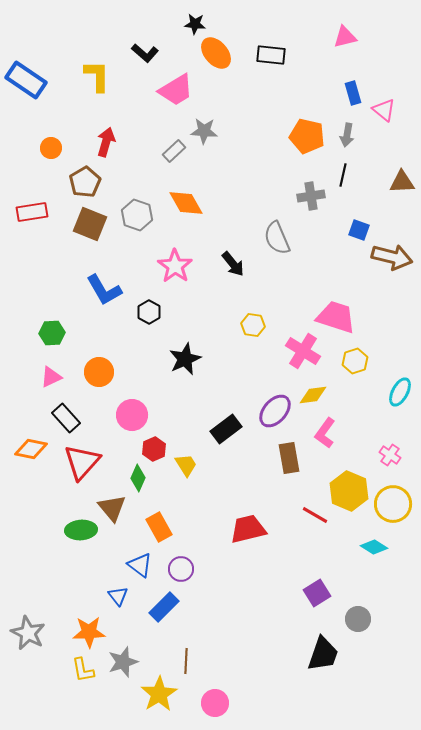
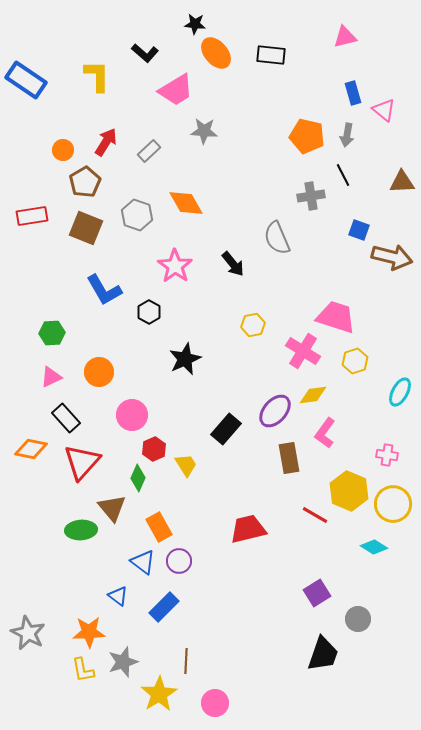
red arrow at (106, 142): rotated 16 degrees clockwise
orange circle at (51, 148): moved 12 px right, 2 px down
gray rectangle at (174, 151): moved 25 px left
black line at (343, 175): rotated 40 degrees counterclockwise
red rectangle at (32, 212): moved 4 px down
brown square at (90, 224): moved 4 px left, 4 px down
yellow hexagon at (253, 325): rotated 20 degrees counterclockwise
black rectangle at (226, 429): rotated 12 degrees counterclockwise
pink cross at (390, 455): moved 3 px left; rotated 25 degrees counterclockwise
blue triangle at (140, 565): moved 3 px right, 3 px up
purple circle at (181, 569): moved 2 px left, 8 px up
blue triangle at (118, 596): rotated 15 degrees counterclockwise
